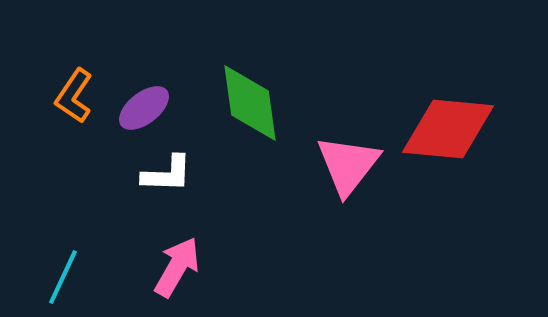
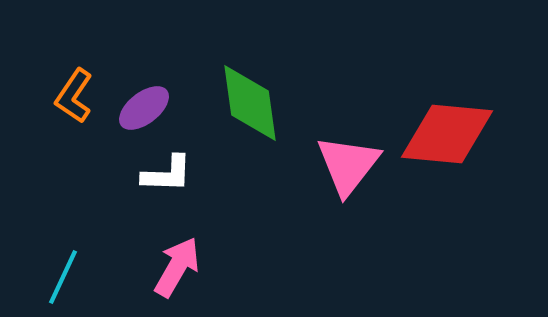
red diamond: moved 1 px left, 5 px down
